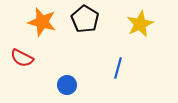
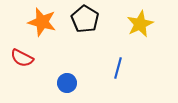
blue circle: moved 2 px up
